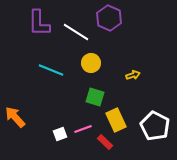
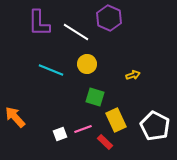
yellow circle: moved 4 px left, 1 px down
